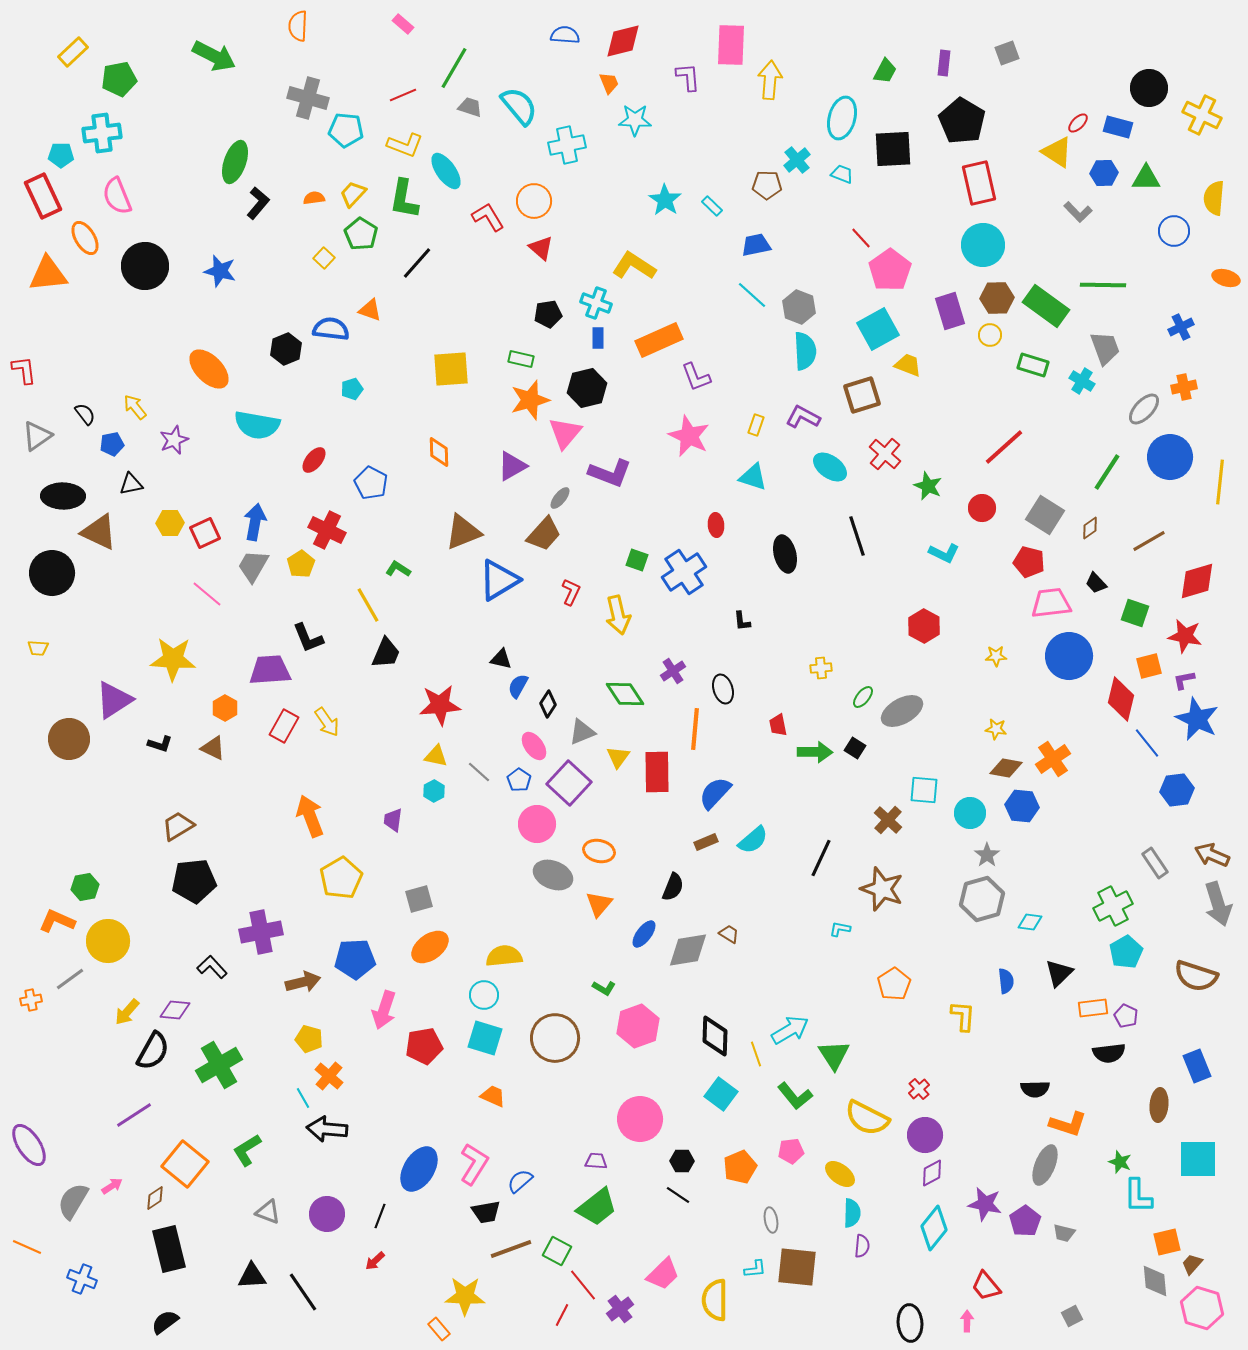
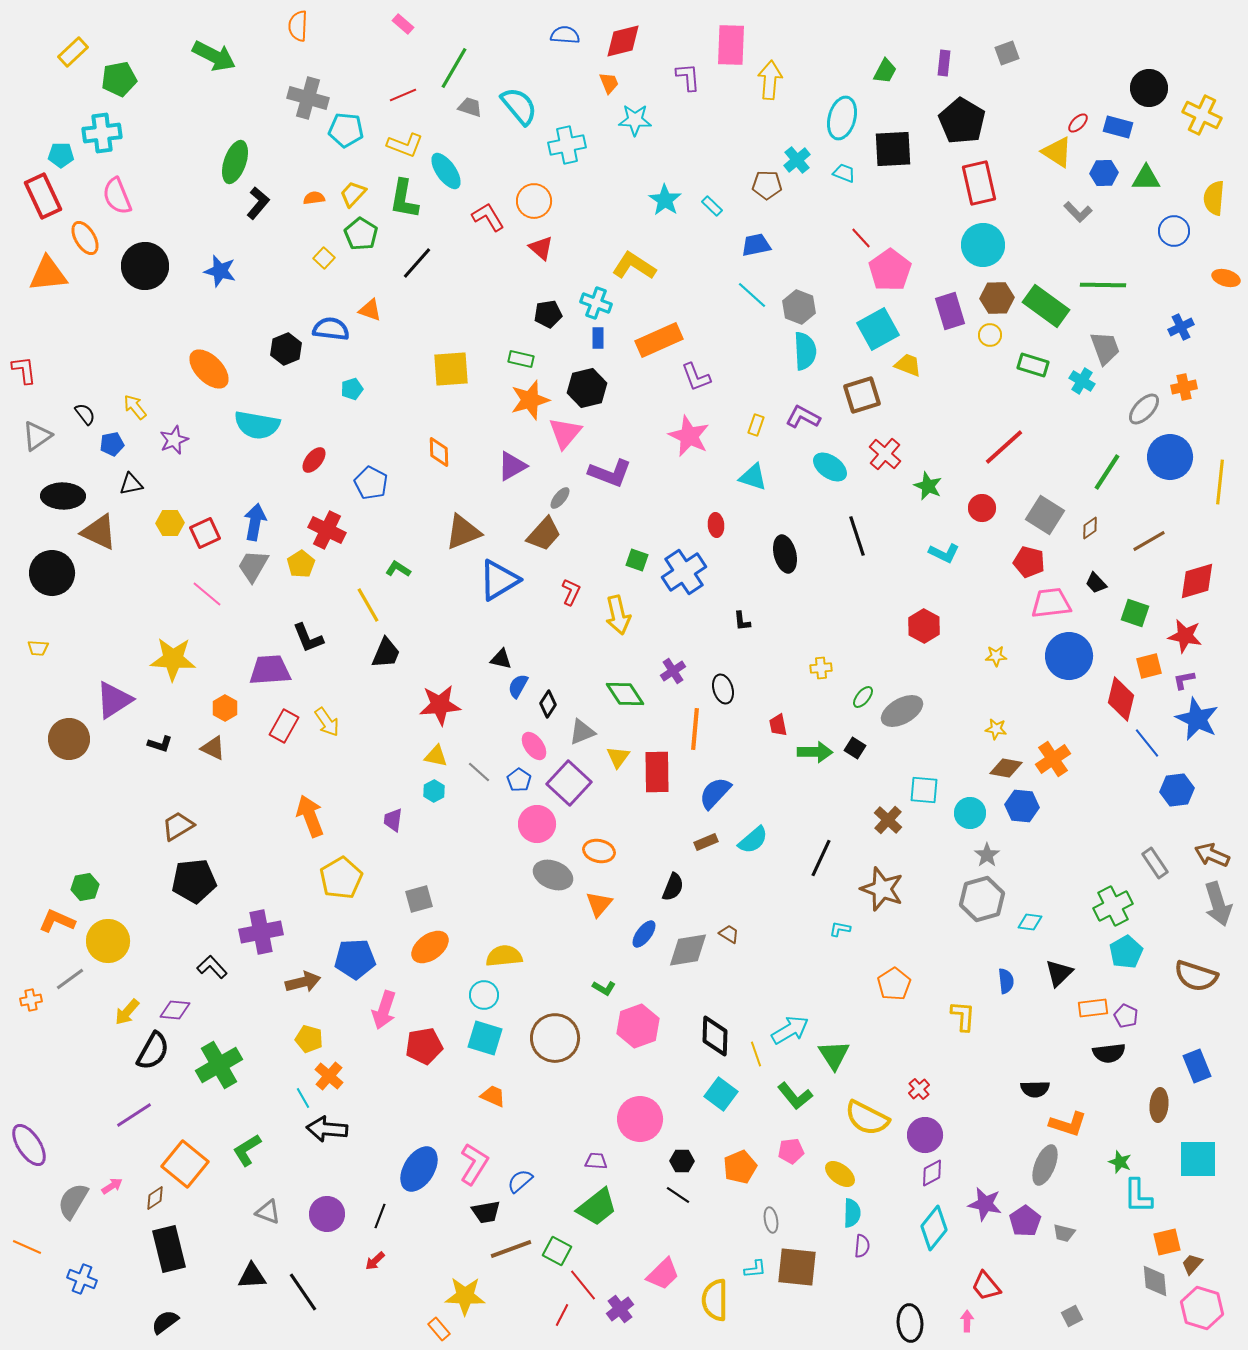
cyan trapezoid at (842, 174): moved 2 px right, 1 px up
